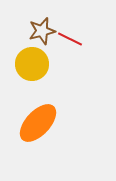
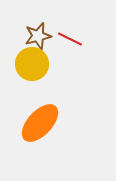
brown star: moved 4 px left, 5 px down
orange ellipse: moved 2 px right
